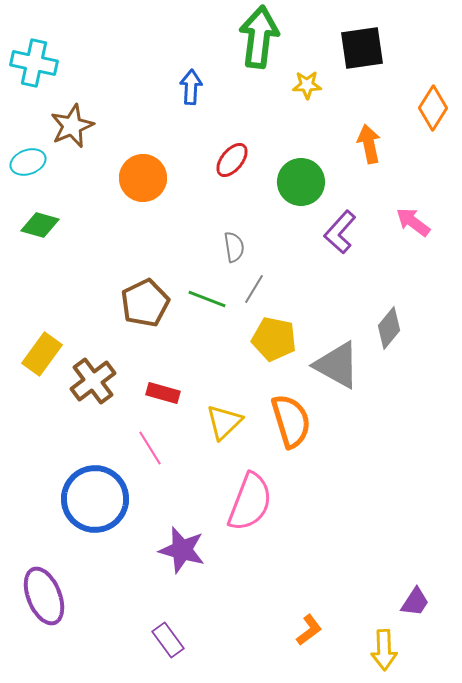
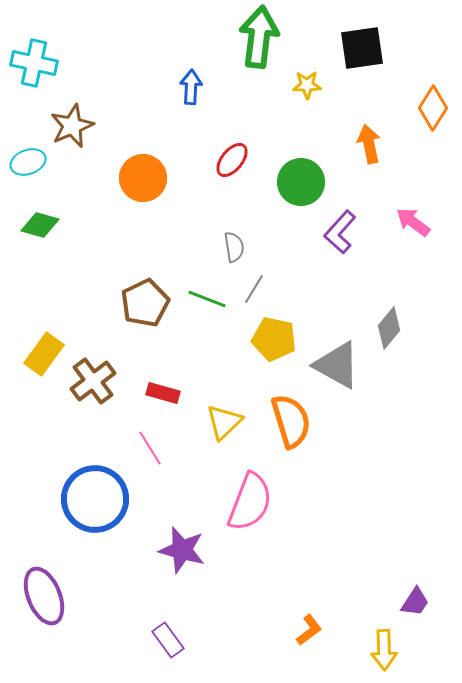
yellow rectangle: moved 2 px right
